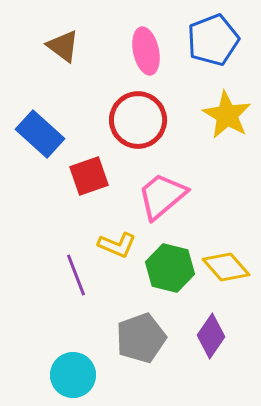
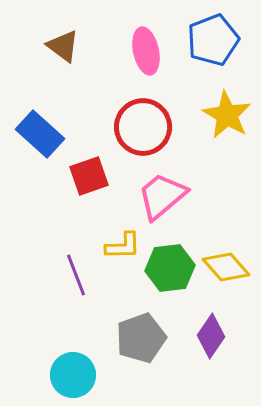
red circle: moved 5 px right, 7 px down
yellow L-shape: moved 6 px right, 1 px down; rotated 24 degrees counterclockwise
green hexagon: rotated 21 degrees counterclockwise
